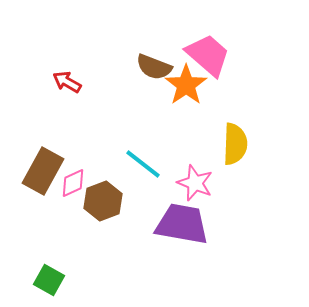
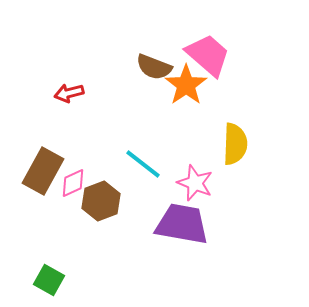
red arrow: moved 2 px right, 11 px down; rotated 44 degrees counterclockwise
brown hexagon: moved 2 px left
